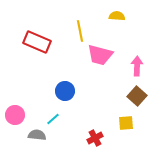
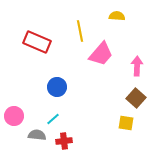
pink trapezoid: moved 1 px right, 1 px up; rotated 64 degrees counterclockwise
blue circle: moved 8 px left, 4 px up
brown square: moved 1 px left, 2 px down
pink circle: moved 1 px left, 1 px down
yellow square: rotated 14 degrees clockwise
red cross: moved 31 px left, 3 px down; rotated 21 degrees clockwise
